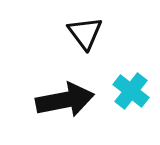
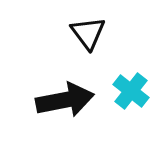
black triangle: moved 3 px right
